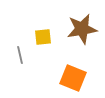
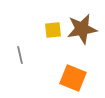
yellow square: moved 10 px right, 7 px up
